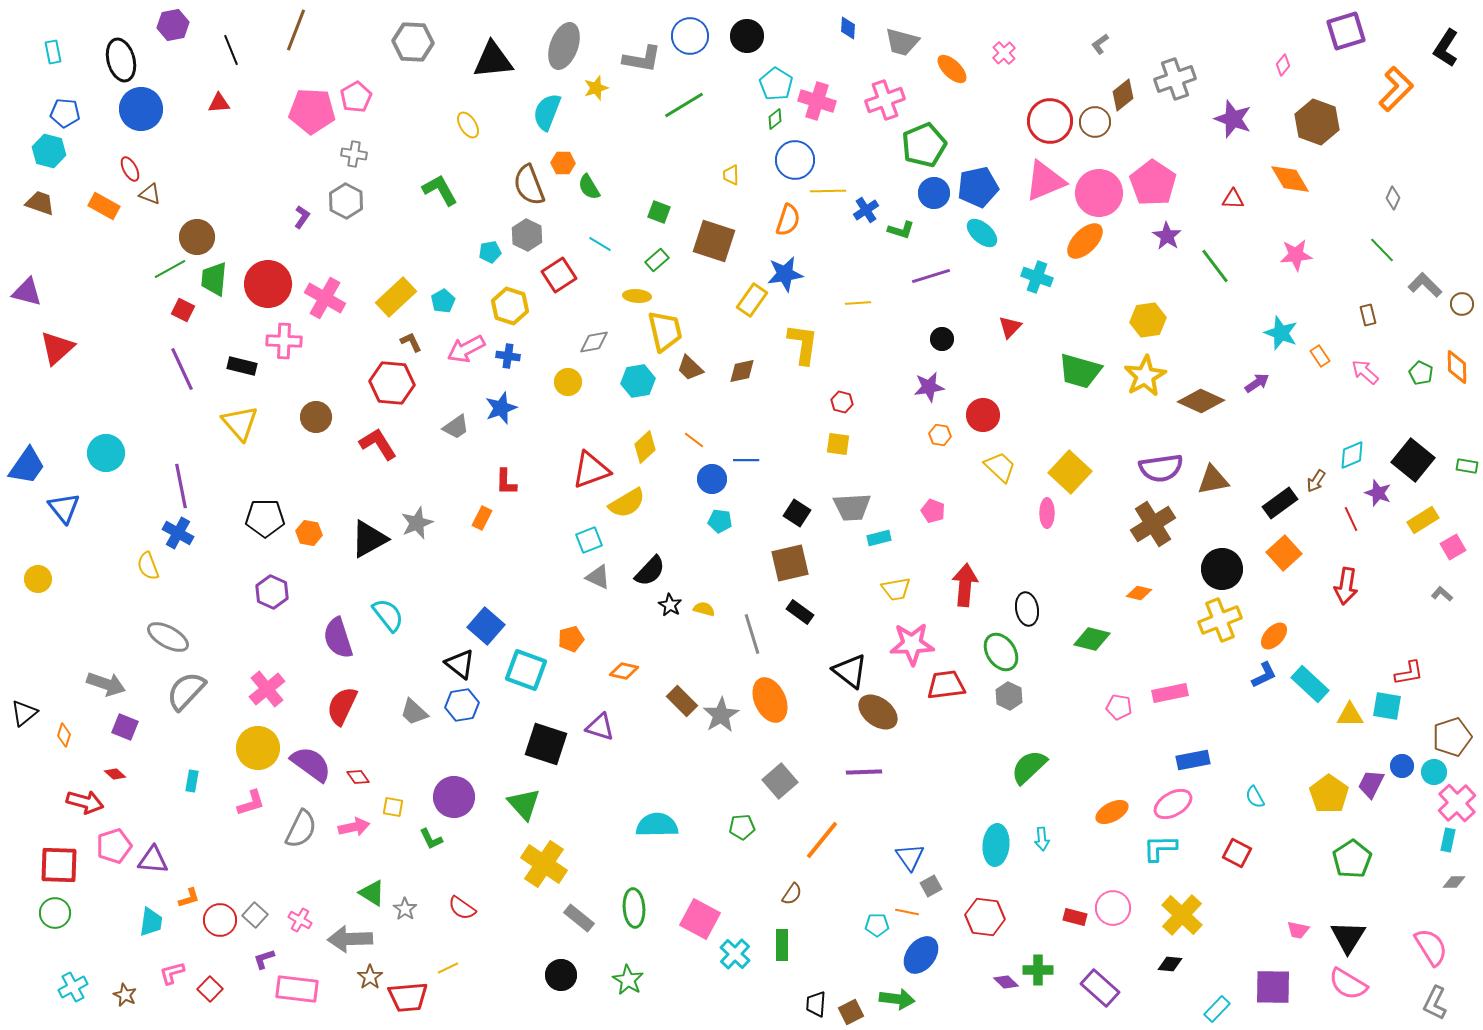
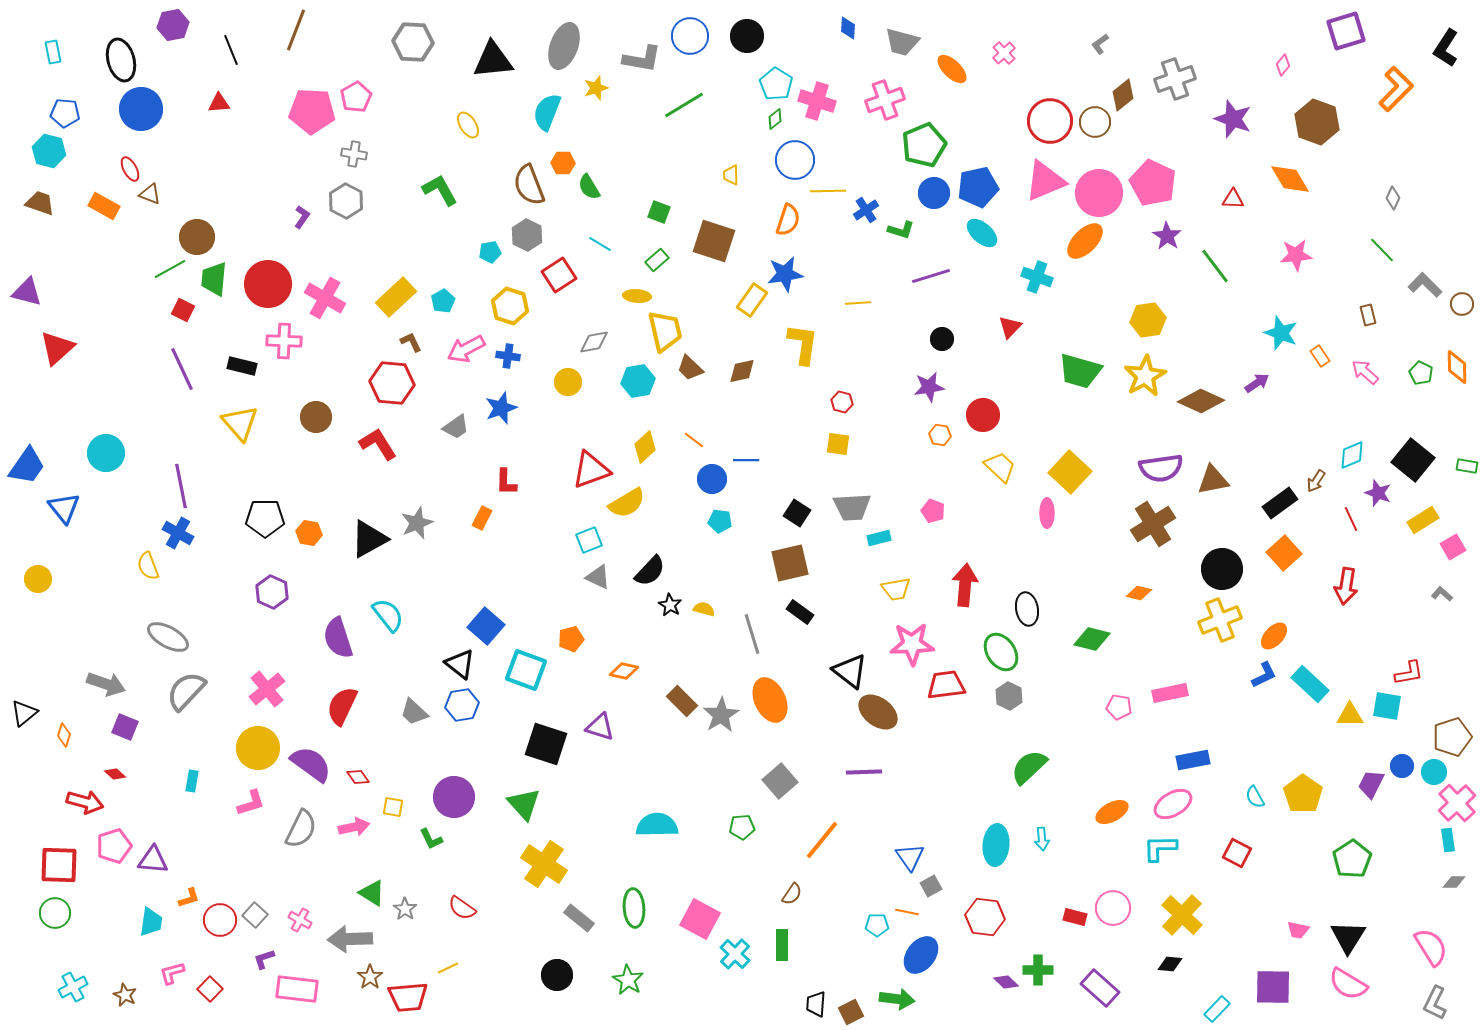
pink pentagon at (1153, 183): rotated 9 degrees counterclockwise
yellow pentagon at (1329, 794): moved 26 px left
cyan rectangle at (1448, 840): rotated 20 degrees counterclockwise
black circle at (561, 975): moved 4 px left
